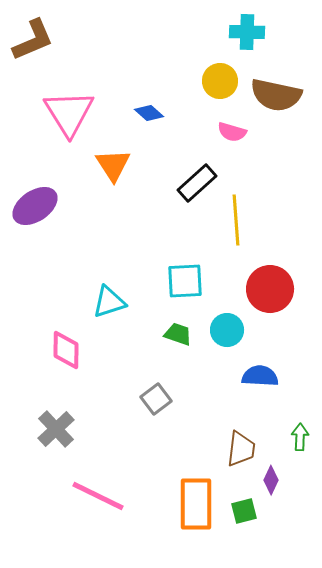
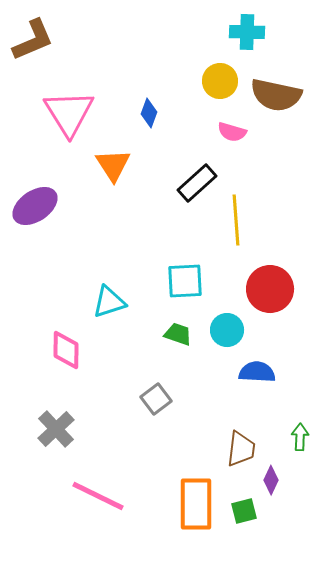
blue diamond: rotated 68 degrees clockwise
blue semicircle: moved 3 px left, 4 px up
